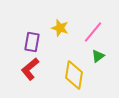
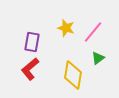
yellow star: moved 6 px right
green triangle: moved 2 px down
yellow diamond: moved 1 px left
